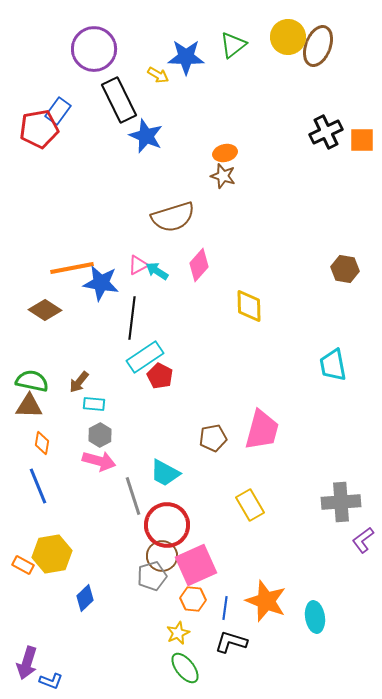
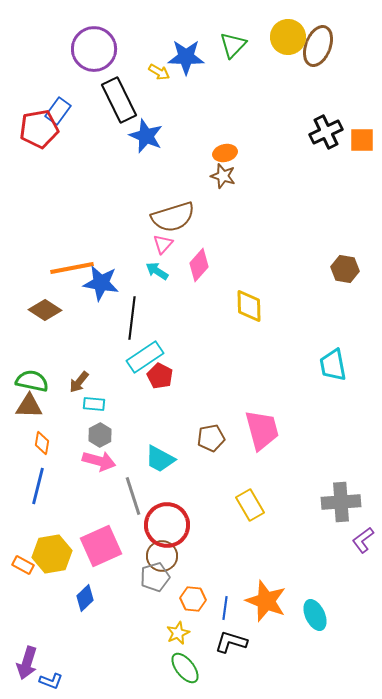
green triangle at (233, 45): rotated 8 degrees counterclockwise
yellow arrow at (158, 75): moved 1 px right, 3 px up
pink triangle at (138, 265): moved 25 px right, 21 px up; rotated 20 degrees counterclockwise
pink trapezoid at (262, 430): rotated 30 degrees counterclockwise
brown pentagon at (213, 438): moved 2 px left
cyan trapezoid at (165, 473): moved 5 px left, 14 px up
blue line at (38, 486): rotated 36 degrees clockwise
pink square at (196, 565): moved 95 px left, 19 px up
gray pentagon at (152, 576): moved 3 px right, 1 px down
cyan ellipse at (315, 617): moved 2 px up; rotated 16 degrees counterclockwise
